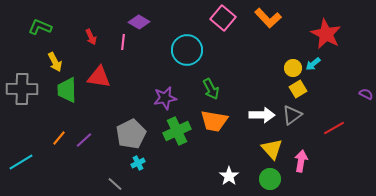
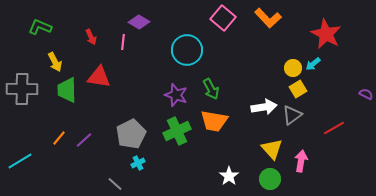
purple star: moved 11 px right, 3 px up; rotated 30 degrees clockwise
white arrow: moved 2 px right, 8 px up; rotated 10 degrees counterclockwise
cyan line: moved 1 px left, 1 px up
